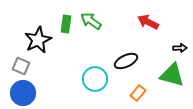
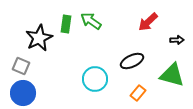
red arrow: rotated 70 degrees counterclockwise
black star: moved 1 px right, 2 px up
black arrow: moved 3 px left, 8 px up
black ellipse: moved 6 px right
